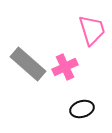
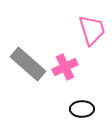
black ellipse: rotated 15 degrees clockwise
